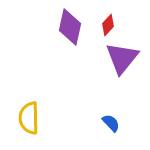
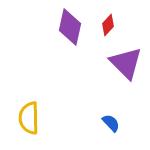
purple triangle: moved 4 px right, 5 px down; rotated 24 degrees counterclockwise
